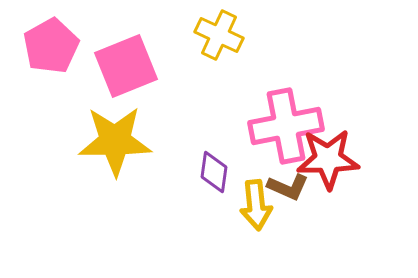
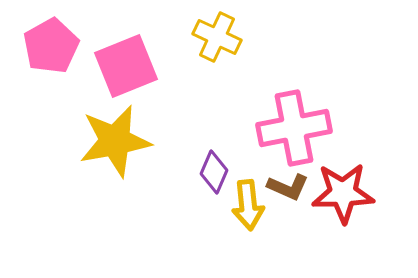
yellow cross: moved 2 px left, 2 px down
pink cross: moved 8 px right, 2 px down
yellow star: rotated 10 degrees counterclockwise
red star: moved 15 px right, 34 px down
purple diamond: rotated 15 degrees clockwise
yellow arrow: moved 8 px left
